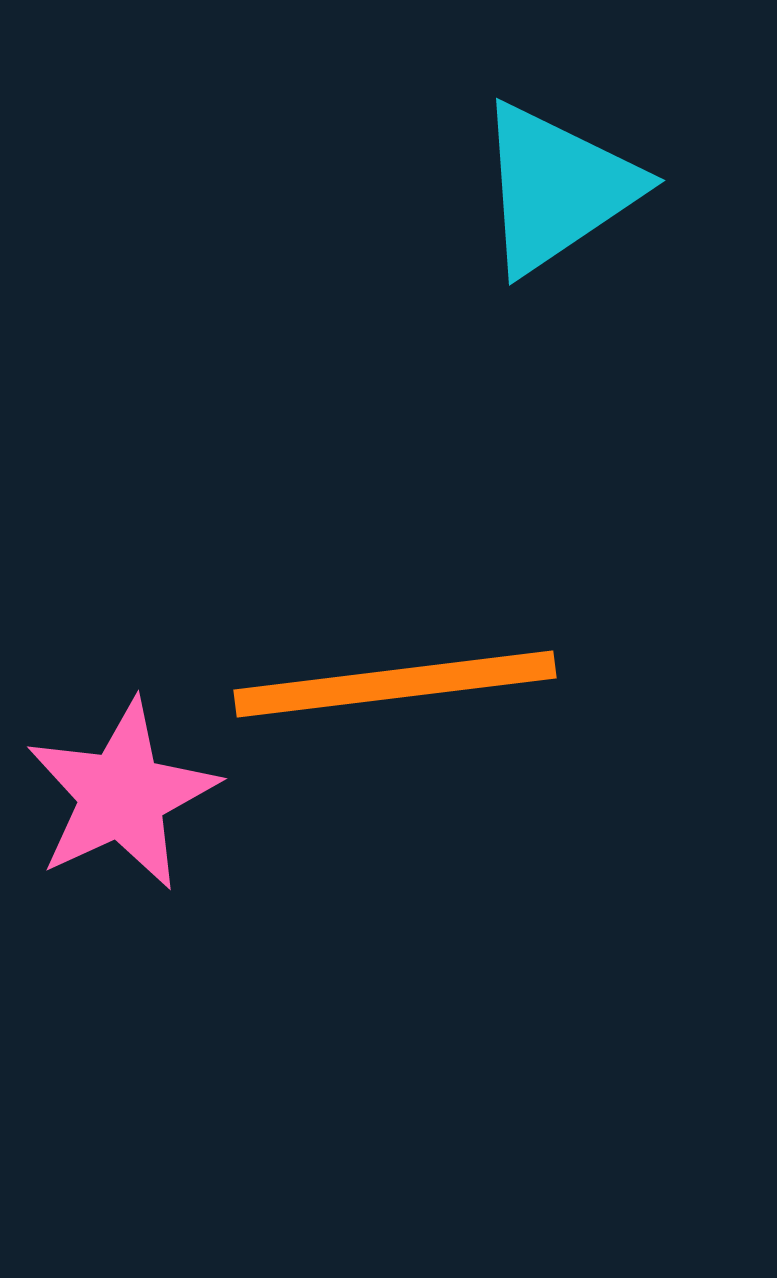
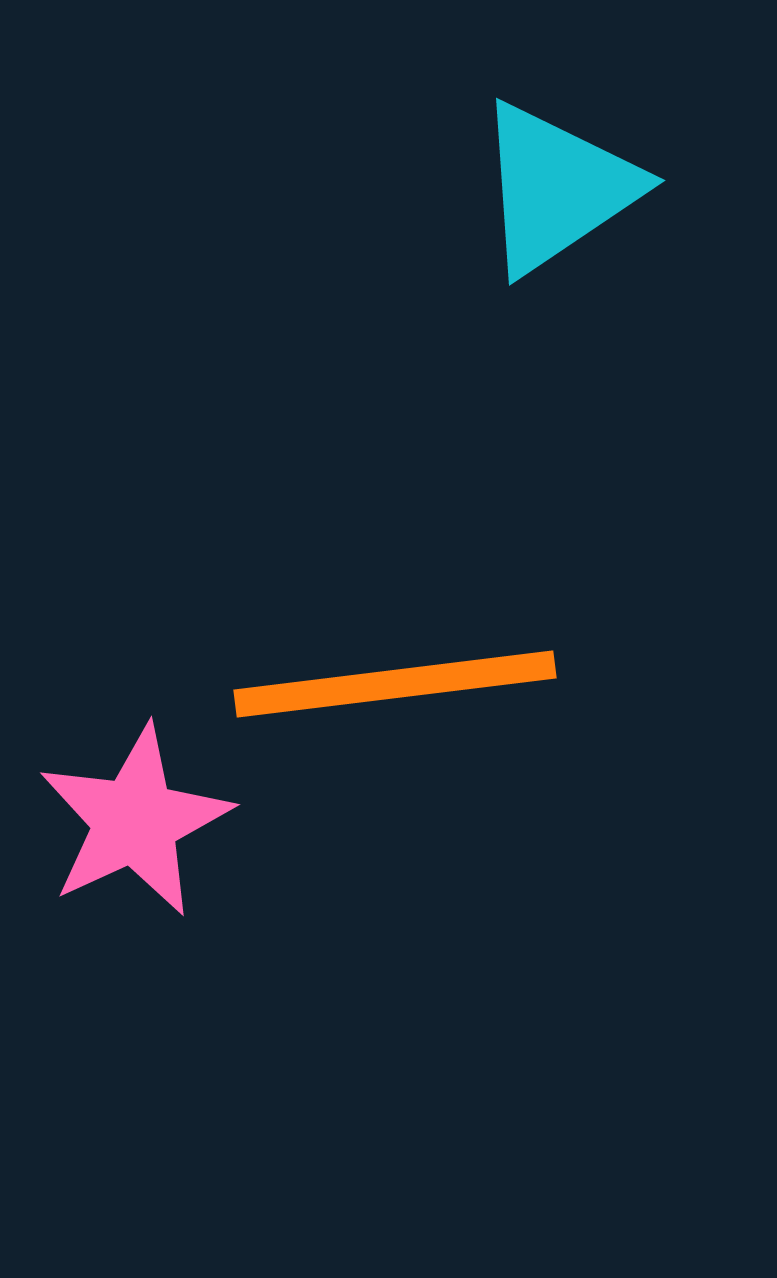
pink star: moved 13 px right, 26 px down
